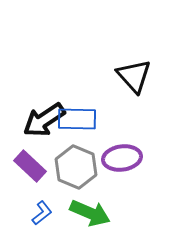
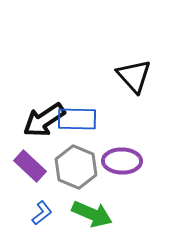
purple ellipse: moved 3 px down; rotated 9 degrees clockwise
green arrow: moved 2 px right, 1 px down
